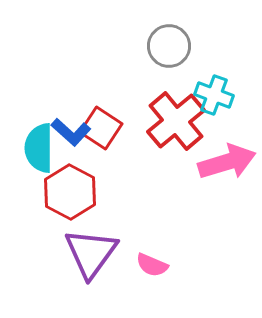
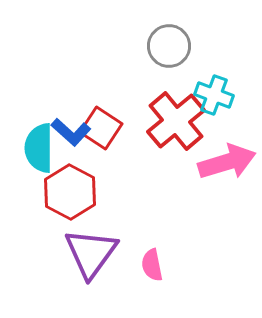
pink semicircle: rotated 56 degrees clockwise
